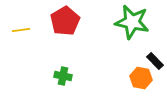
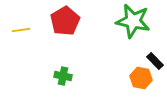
green star: moved 1 px right, 1 px up
